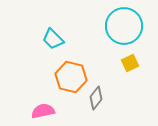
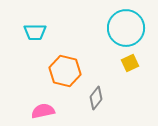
cyan circle: moved 2 px right, 2 px down
cyan trapezoid: moved 18 px left, 7 px up; rotated 45 degrees counterclockwise
orange hexagon: moved 6 px left, 6 px up
